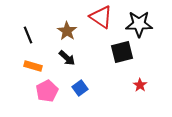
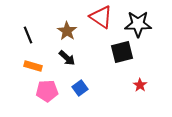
black star: moved 1 px left
pink pentagon: rotated 25 degrees clockwise
